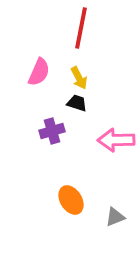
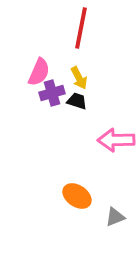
black trapezoid: moved 2 px up
purple cross: moved 38 px up
orange ellipse: moved 6 px right, 4 px up; rotated 24 degrees counterclockwise
